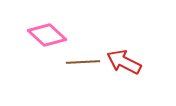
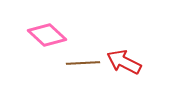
brown line: moved 1 px down
